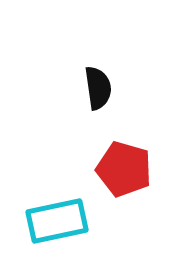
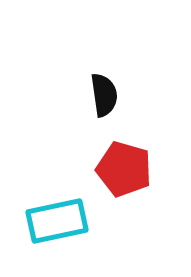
black semicircle: moved 6 px right, 7 px down
